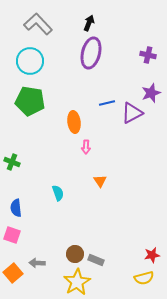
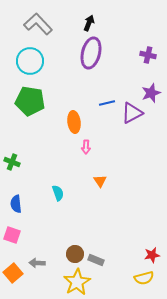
blue semicircle: moved 4 px up
